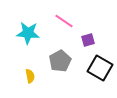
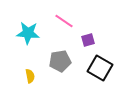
gray pentagon: rotated 20 degrees clockwise
